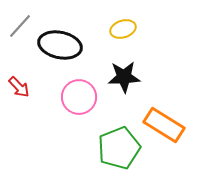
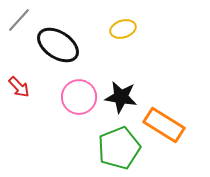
gray line: moved 1 px left, 6 px up
black ellipse: moved 2 px left; rotated 21 degrees clockwise
black star: moved 3 px left, 20 px down; rotated 12 degrees clockwise
